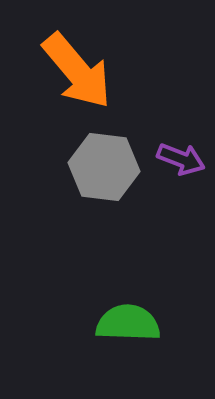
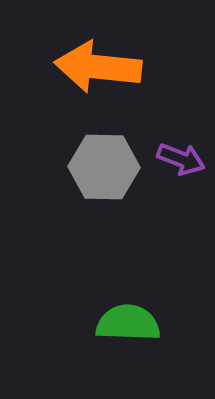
orange arrow: moved 21 px right, 4 px up; rotated 136 degrees clockwise
gray hexagon: rotated 6 degrees counterclockwise
